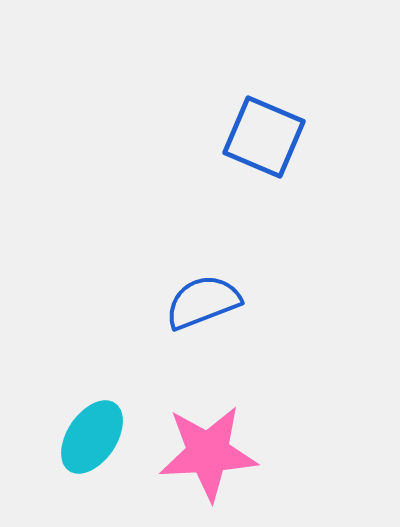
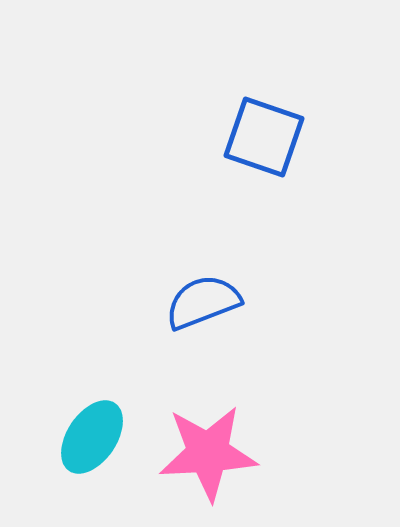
blue square: rotated 4 degrees counterclockwise
